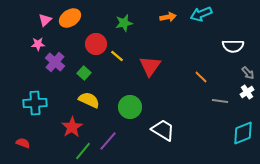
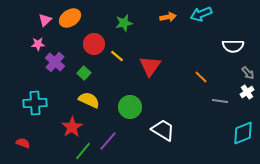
red circle: moved 2 px left
